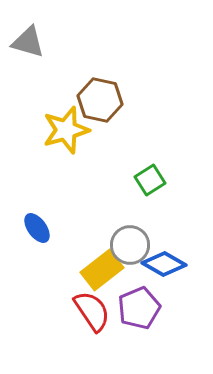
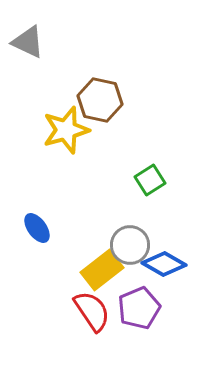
gray triangle: rotated 9 degrees clockwise
